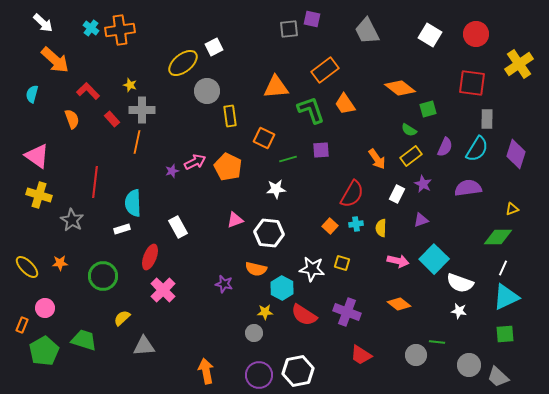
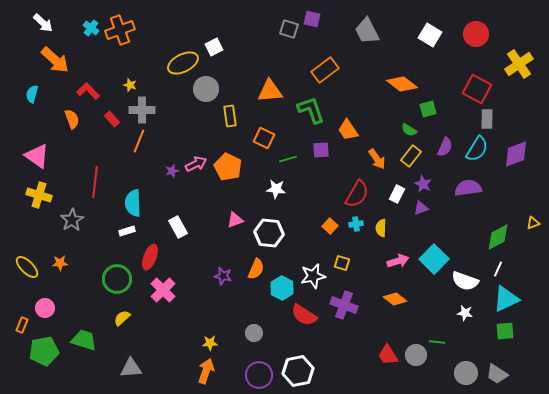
gray square at (289, 29): rotated 24 degrees clockwise
orange cross at (120, 30): rotated 12 degrees counterclockwise
yellow ellipse at (183, 63): rotated 12 degrees clockwise
red square at (472, 83): moved 5 px right, 6 px down; rotated 20 degrees clockwise
orange triangle at (276, 87): moved 6 px left, 4 px down
orange diamond at (400, 88): moved 2 px right, 4 px up
gray circle at (207, 91): moved 1 px left, 2 px up
orange trapezoid at (345, 104): moved 3 px right, 26 px down
orange line at (137, 142): moved 2 px right, 1 px up; rotated 10 degrees clockwise
purple diamond at (516, 154): rotated 52 degrees clockwise
yellow rectangle at (411, 156): rotated 15 degrees counterclockwise
pink arrow at (195, 162): moved 1 px right, 2 px down
white star at (276, 189): rotated 12 degrees clockwise
red semicircle at (352, 194): moved 5 px right
yellow triangle at (512, 209): moved 21 px right, 14 px down
gray star at (72, 220): rotated 10 degrees clockwise
purple triangle at (421, 220): moved 12 px up
white rectangle at (122, 229): moved 5 px right, 2 px down
green diamond at (498, 237): rotated 28 degrees counterclockwise
pink arrow at (398, 261): rotated 30 degrees counterclockwise
white line at (503, 268): moved 5 px left, 1 px down
orange semicircle at (256, 269): rotated 80 degrees counterclockwise
white star at (312, 269): moved 1 px right, 7 px down; rotated 20 degrees counterclockwise
green circle at (103, 276): moved 14 px right, 3 px down
white semicircle at (460, 283): moved 5 px right, 2 px up
purple star at (224, 284): moved 1 px left, 8 px up
cyan triangle at (506, 297): moved 2 px down
orange diamond at (399, 304): moved 4 px left, 5 px up
white star at (459, 311): moved 6 px right, 2 px down
yellow star at (265, 312): moved 55 px left, 31 px down
purple cross at (347, 312): moved 3 px left, 7 px up
green square at (505, 334): moved 3 px up
gray triangle at (144, 346): moved 13 px left, 22 px down
green pentagon at (44, 351): rotated 20 degrees clockwise
red trapezoid at (361, 355): moved 27 px right; rotated 25 degrees clockwise
gray circle at (469, 365): moved 3 px left, 8 px down
orange arrow at (206, 371): rotated 30 degrees clockwise
gray trapezoid at (498, 377): moved 1 px left, 3 px up; rotated 10 degrees counterclockwise
